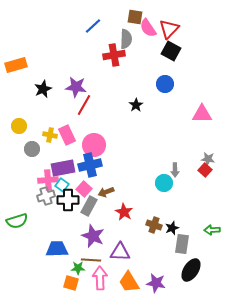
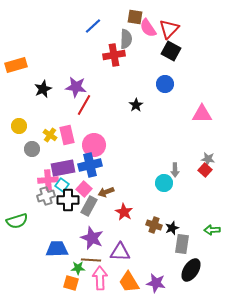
yellow cross at (50, 135): rotated 24 degrees clockwise
pink rectangle at (67, 135): rotated 12 degrees clockwise
purple star at (93, 236): moved 1 px left, 2 px down
